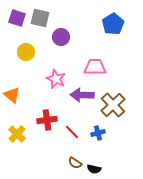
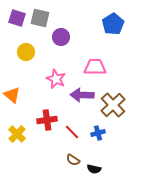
brown semicircle: moved 2 px left, 3 px up
